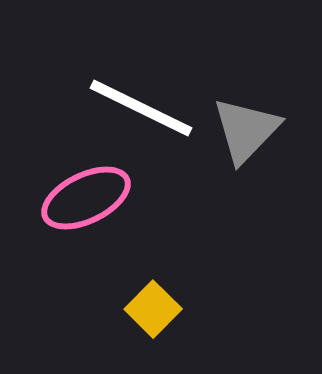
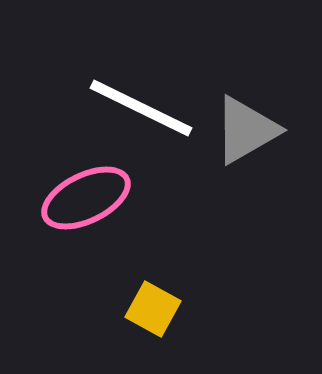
gray triangle: rotated 16 degrees clockwise
yellow square: rotated 16 degrees counterclockwise
